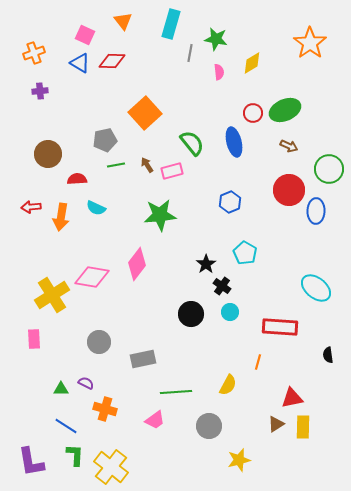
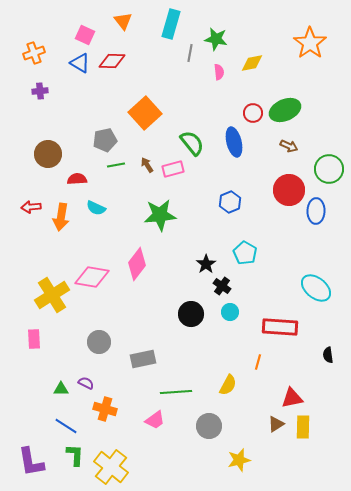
yellow diamond at (252, 63): rotated 20 degrees clockwise
pink rectangle at (172, 171): moved 1 px right, 2 px up
